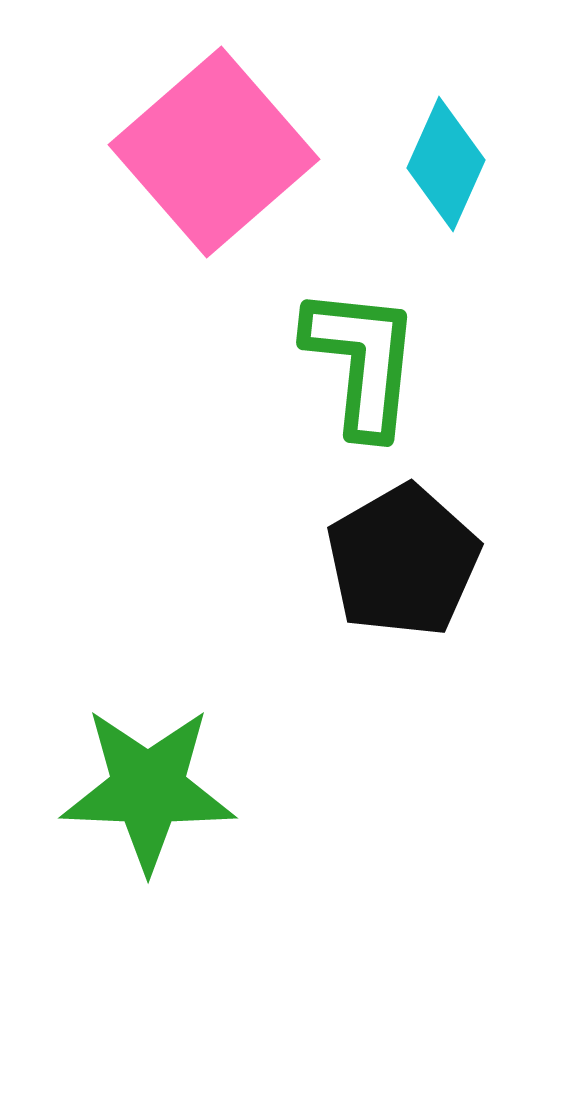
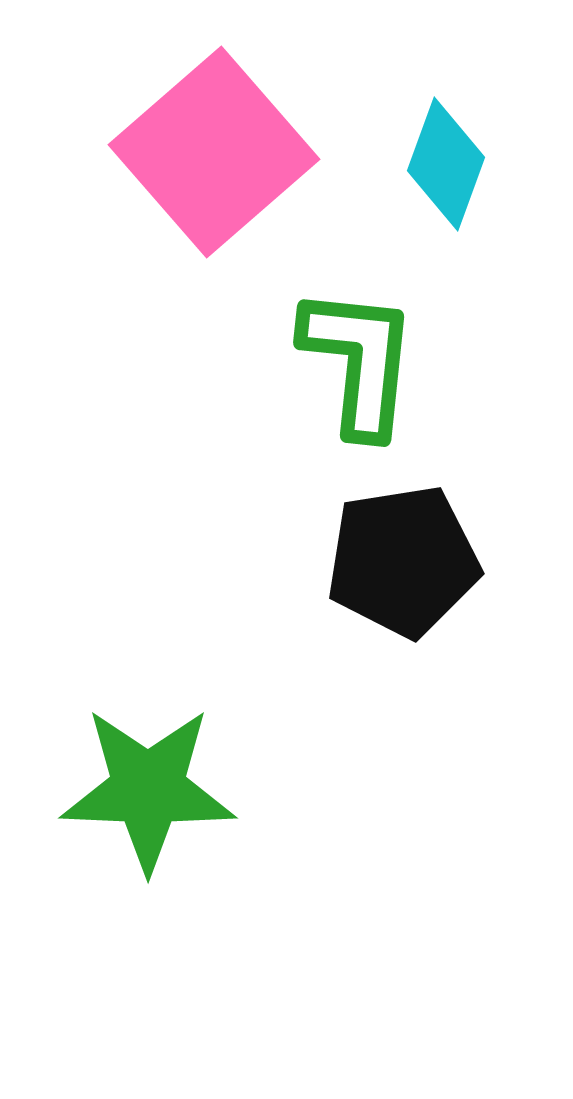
cyan diamond: rotated 4 degrees counterclockwise
green L-shape: moved 3 px left
black pentagon: rotated 21 degrees clockwise
